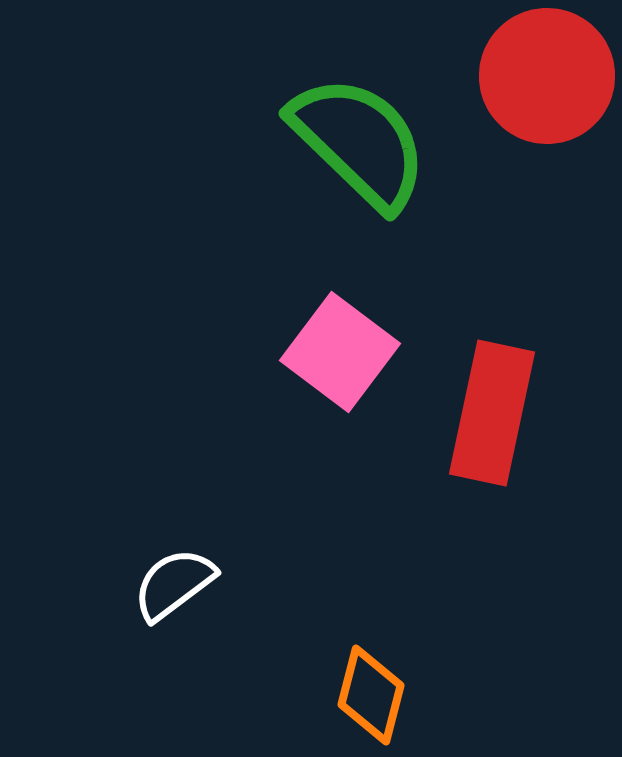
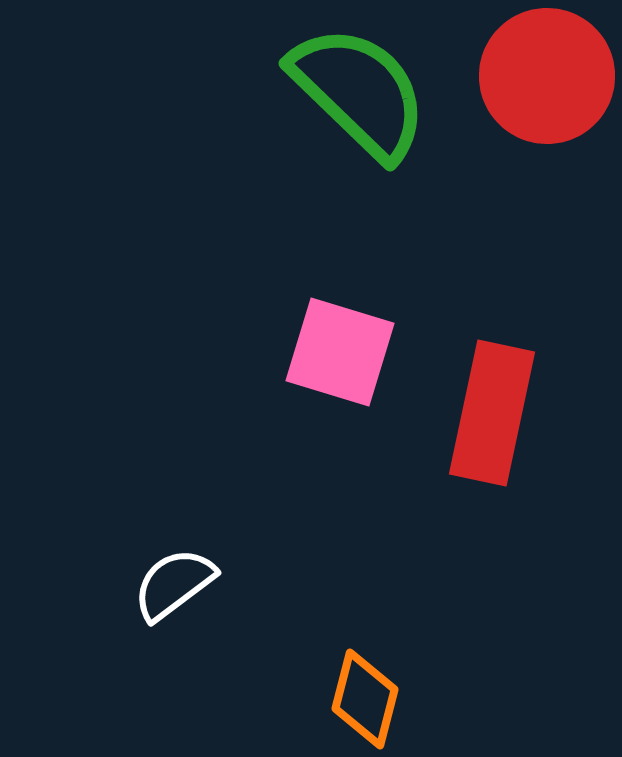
green semicircle: moved 50 px up
pink square: rotated 20 degrees counterclockwise
orange diamond: moved 6 px left, 4 px down
